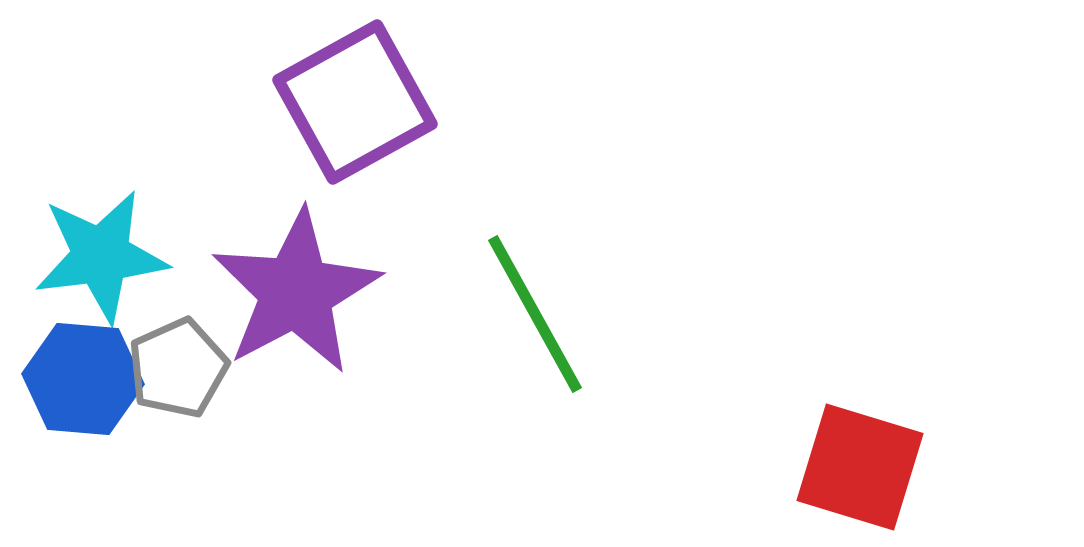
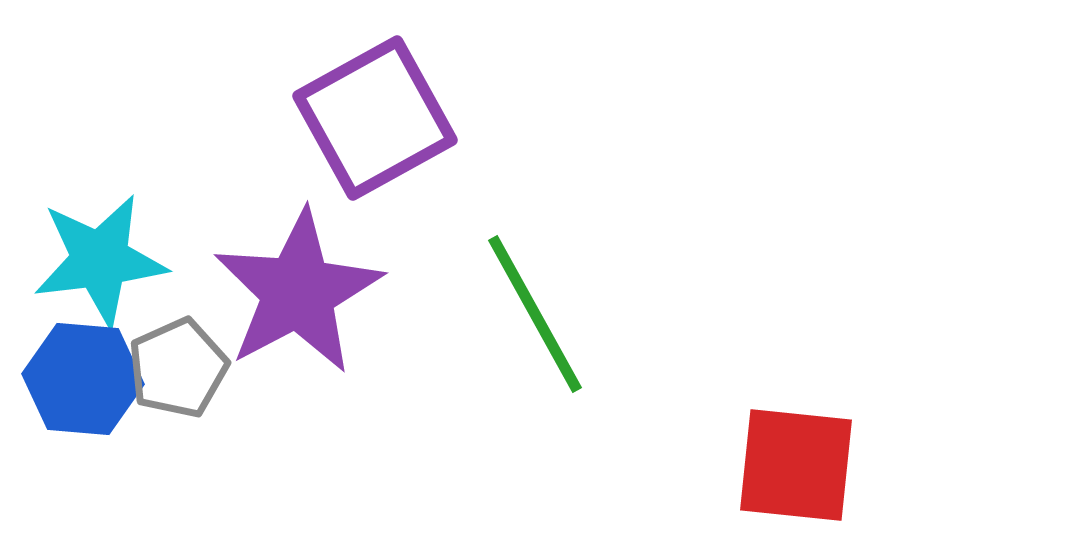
purple square: moved 20 px right, 16 px down
cyan star: moved 1 px left, 4 px down
purple star: moved 2 px right
red square: moved 64 px left, 2 px up; rotated 11 degrees counterclockwise
